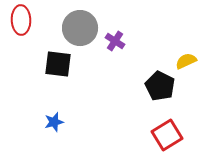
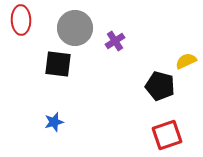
gray circle: moved 5 px left
purple cross: rotated 24 degrees clockwise
black pentagon: rotated 12 degrees counterclockwise
red square: rotated 12 degrees clockwise
